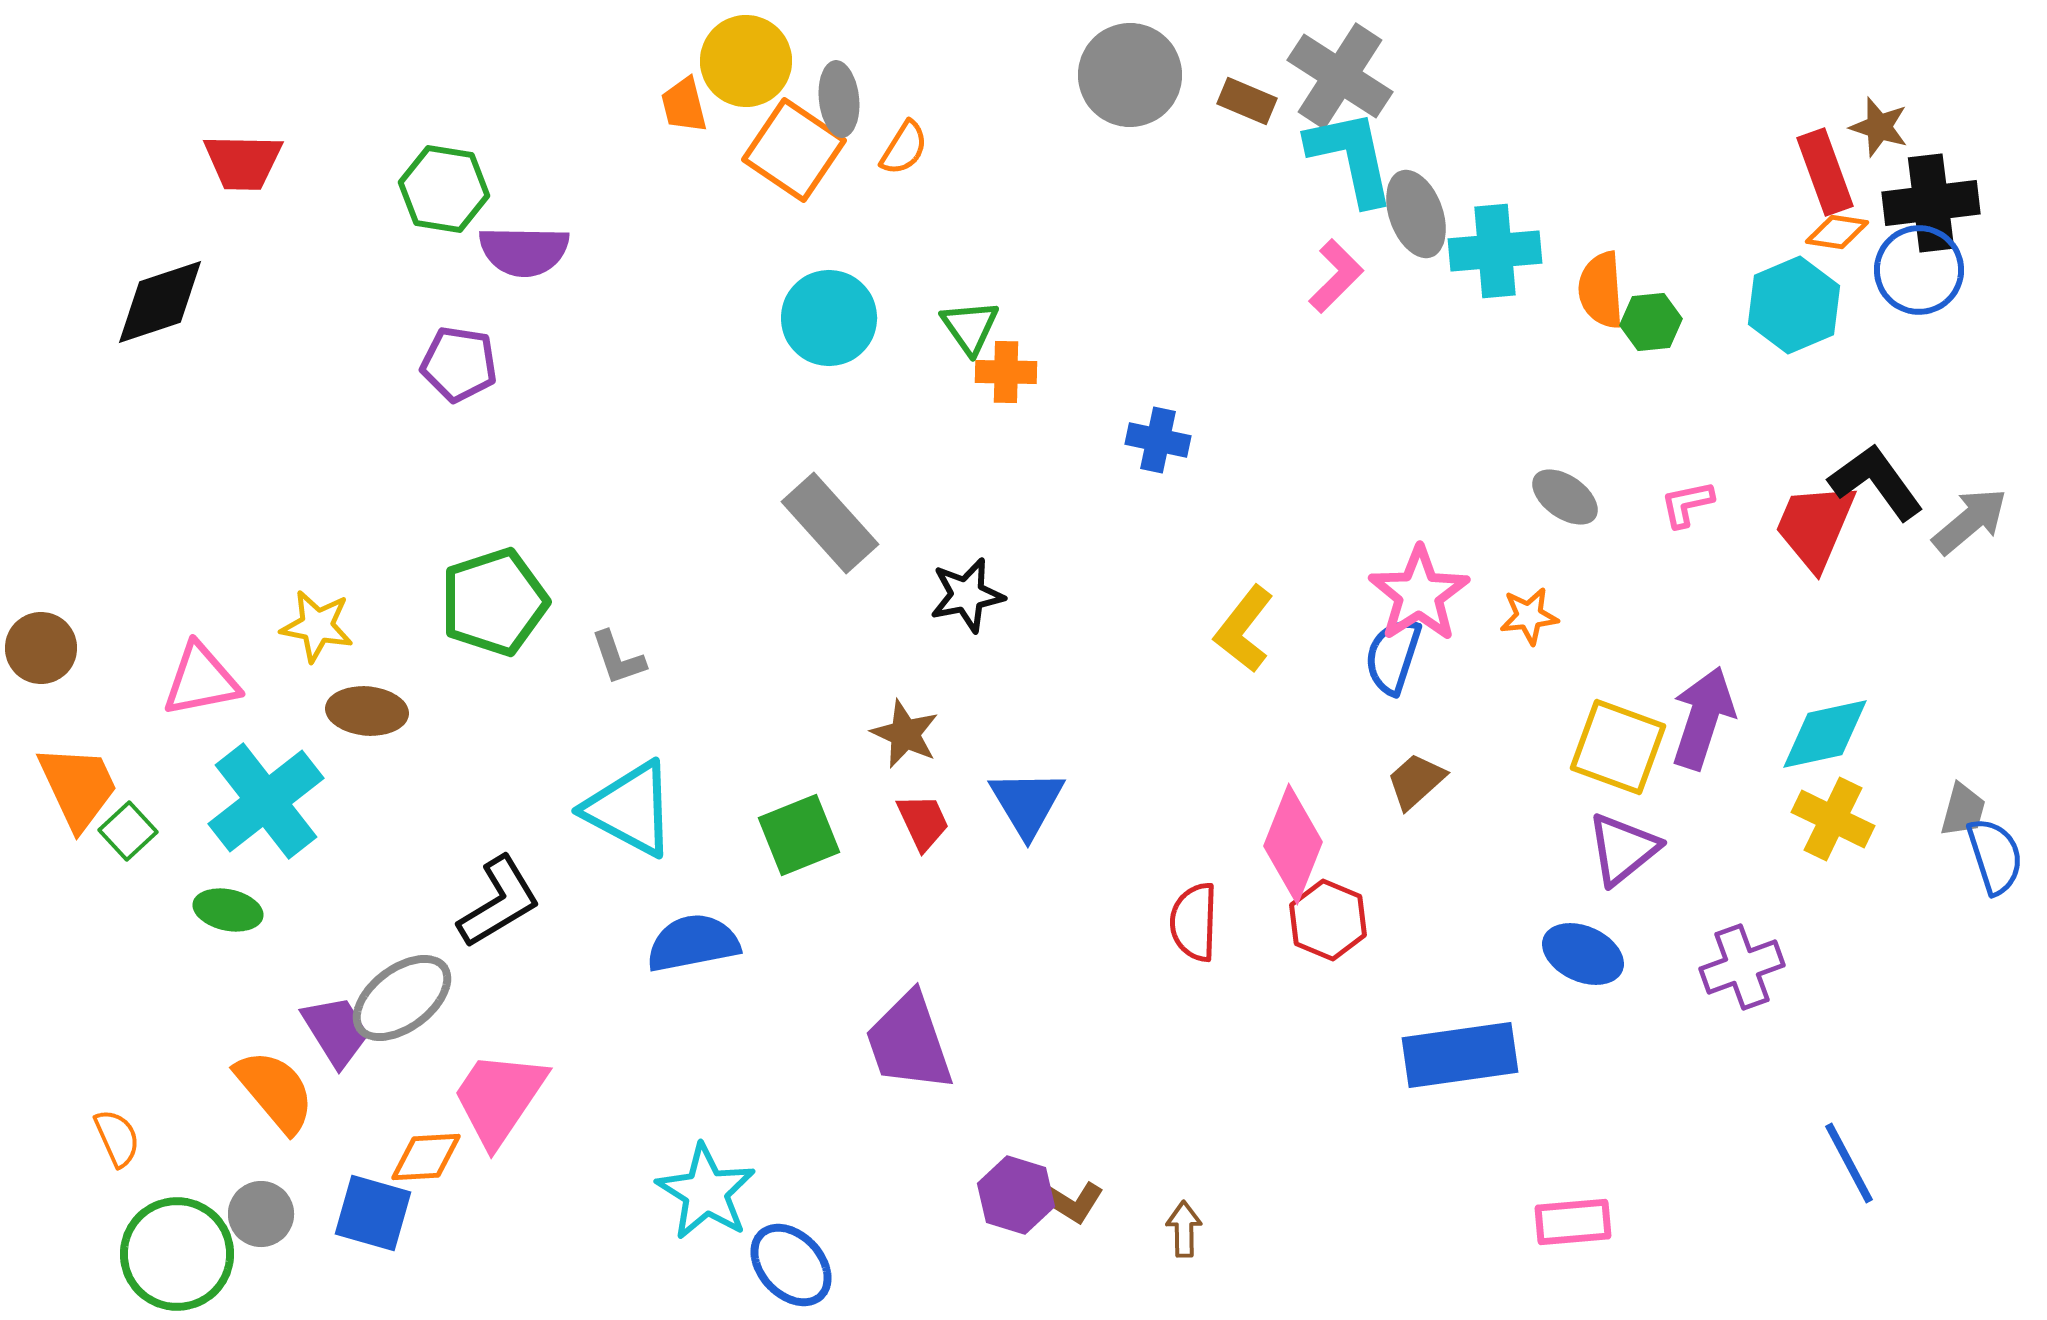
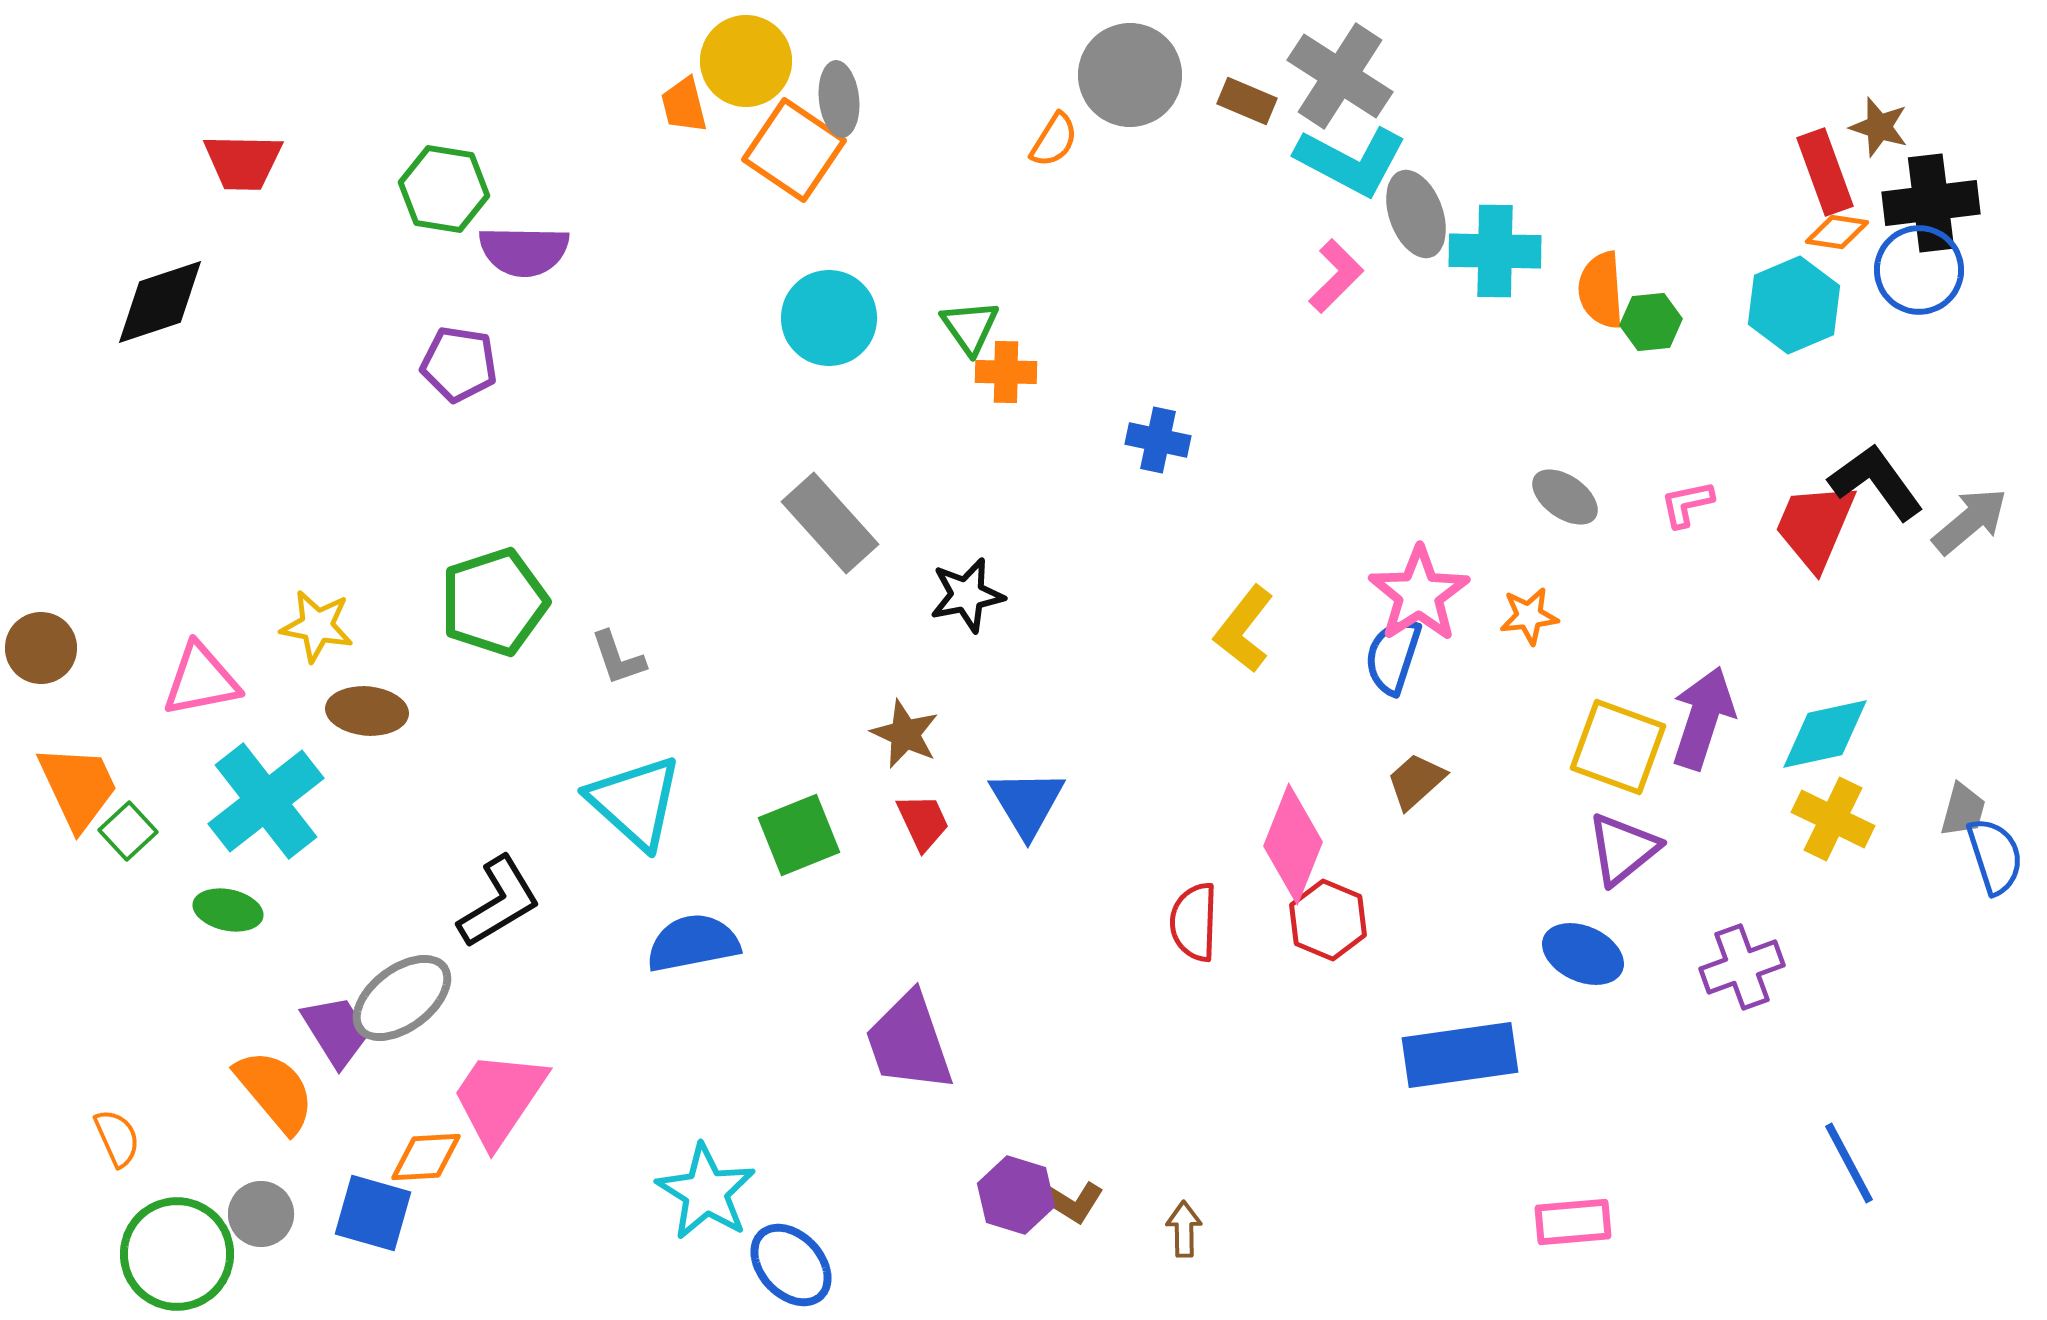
orange semicircle at (904, 148): moved 150 px right, 8 px up
cyan L-shape at (1351, 157): moved 4 px down; rotated 130 degrees clockwise
cyan cross at (1495, 251): rotated 6 degrees clockwise
cyan triangle at (630, 809): moved 5 px right, 7 px up; rotated 14 degrees clockwise
